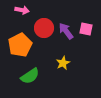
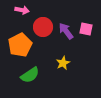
red circle: moved 1 px left, 1 px up
green semicircle: moved 1 px up
